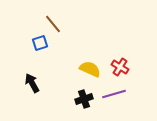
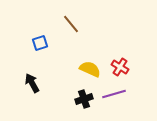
brown line: moved 18 px right
